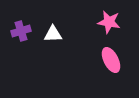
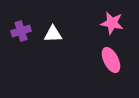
pink star: moved 3 px right, 1 px down
